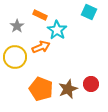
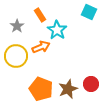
orange rectangle: rotated 32 degrees clockwise
yellow circle: moved 1 px right, 1 px up
